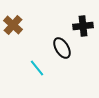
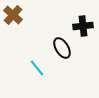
brown cross: moved 10 px up
